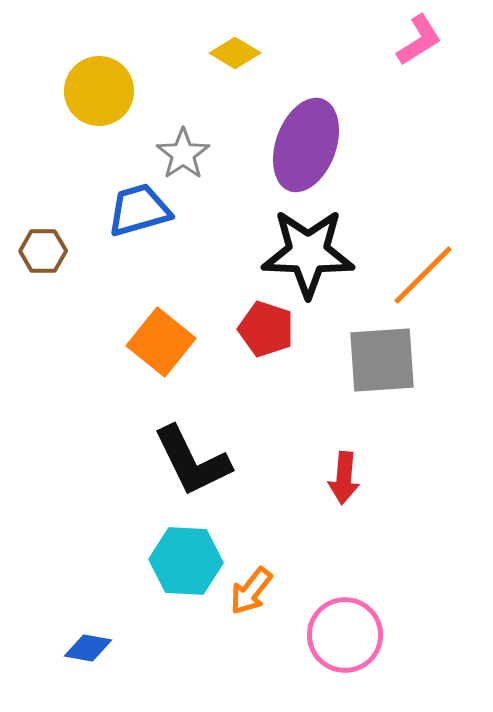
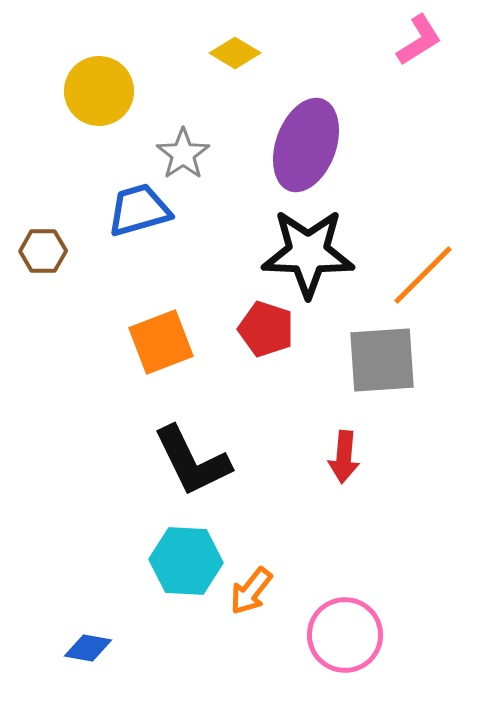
orange square: rotated 30 degrees clockwise
red arrow: moved 21 px up
